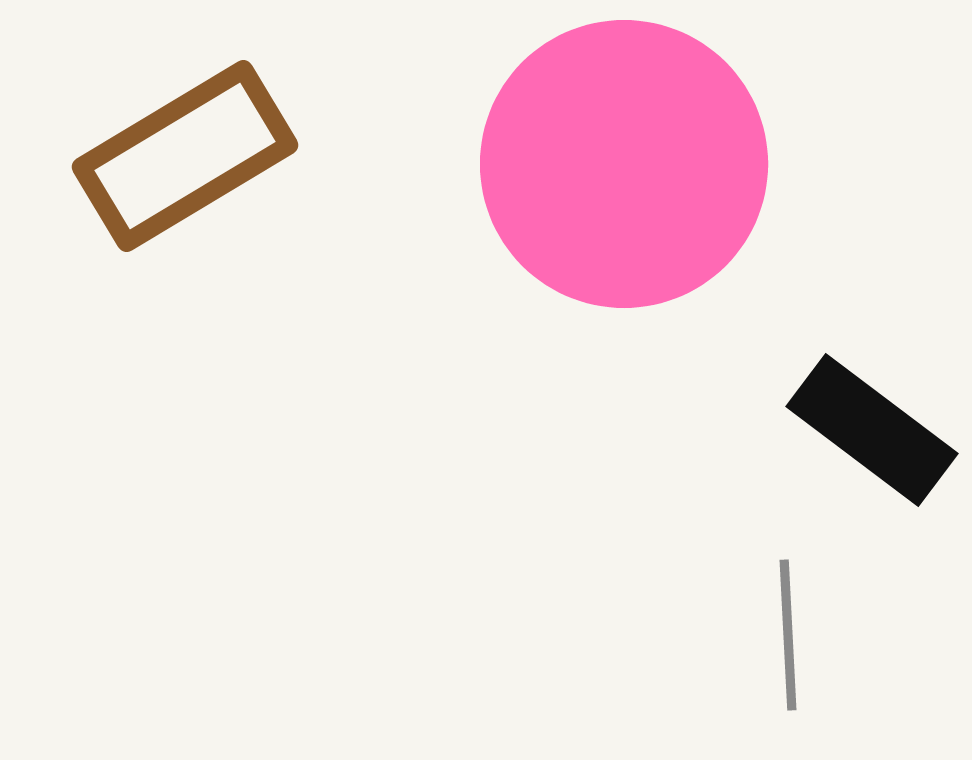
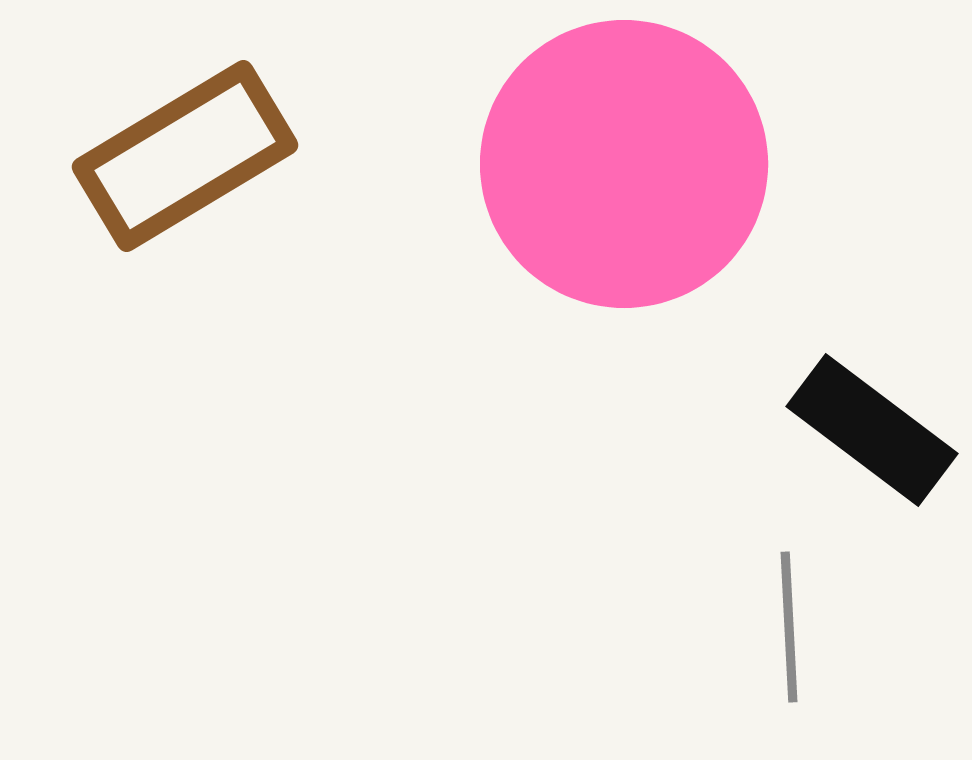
gray line: moved 1 px right, 8 px up
